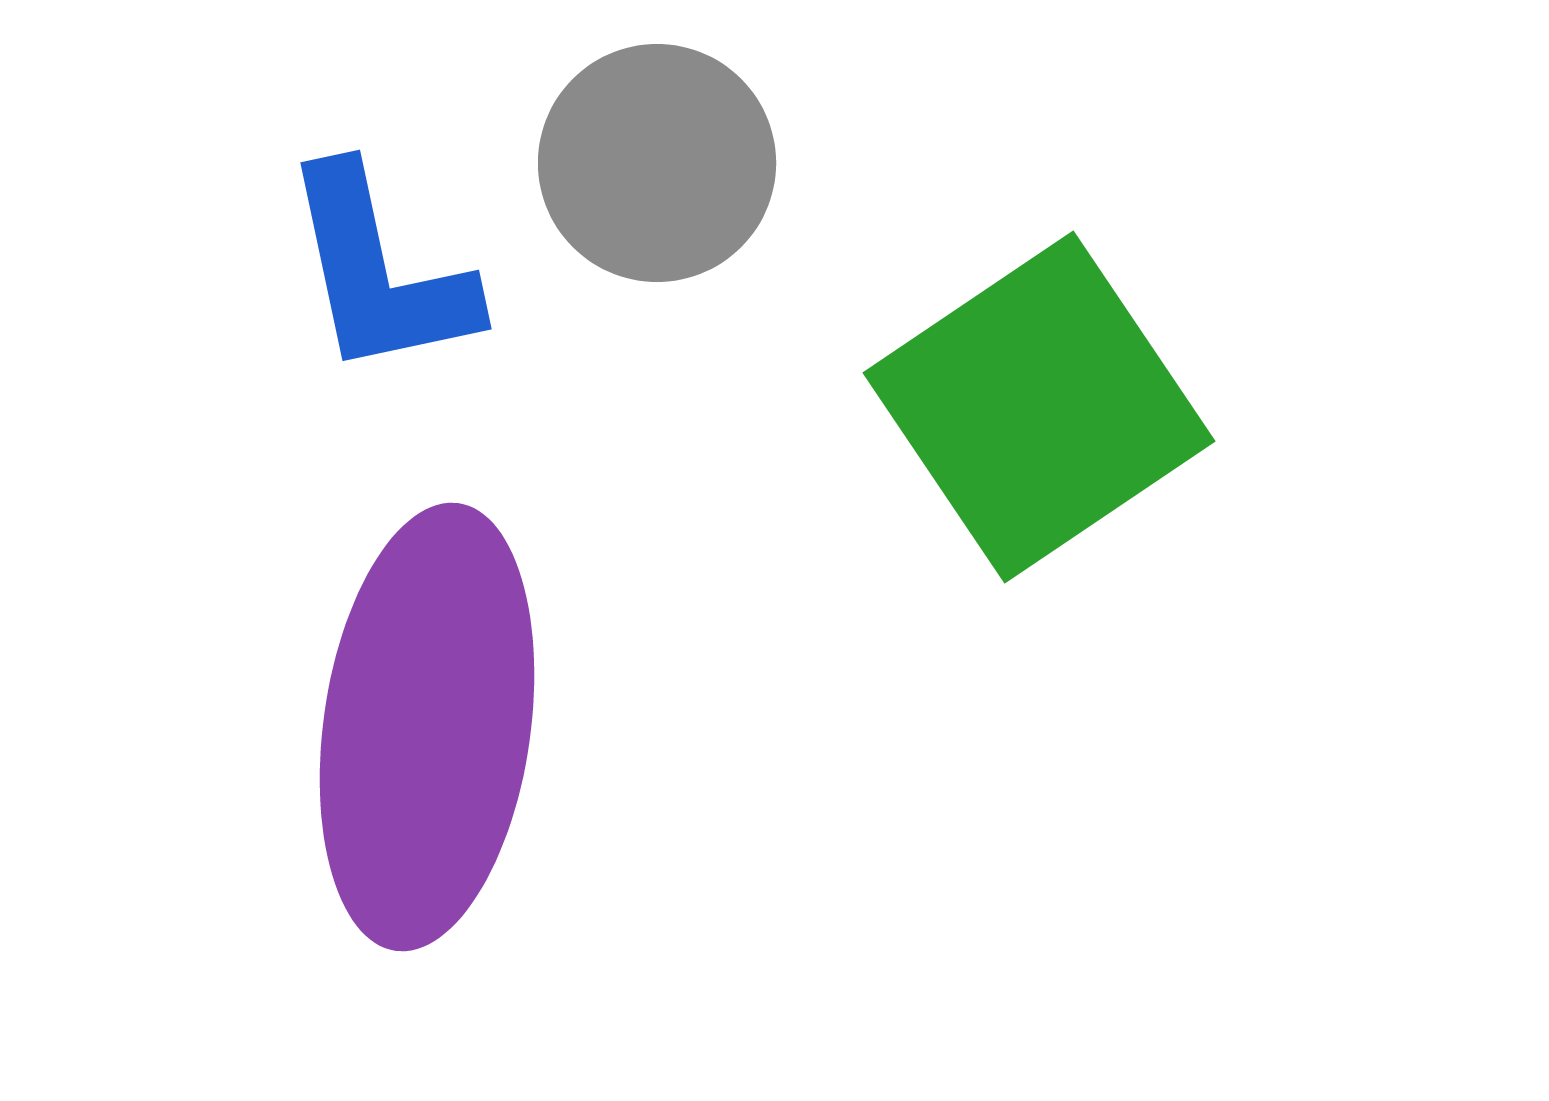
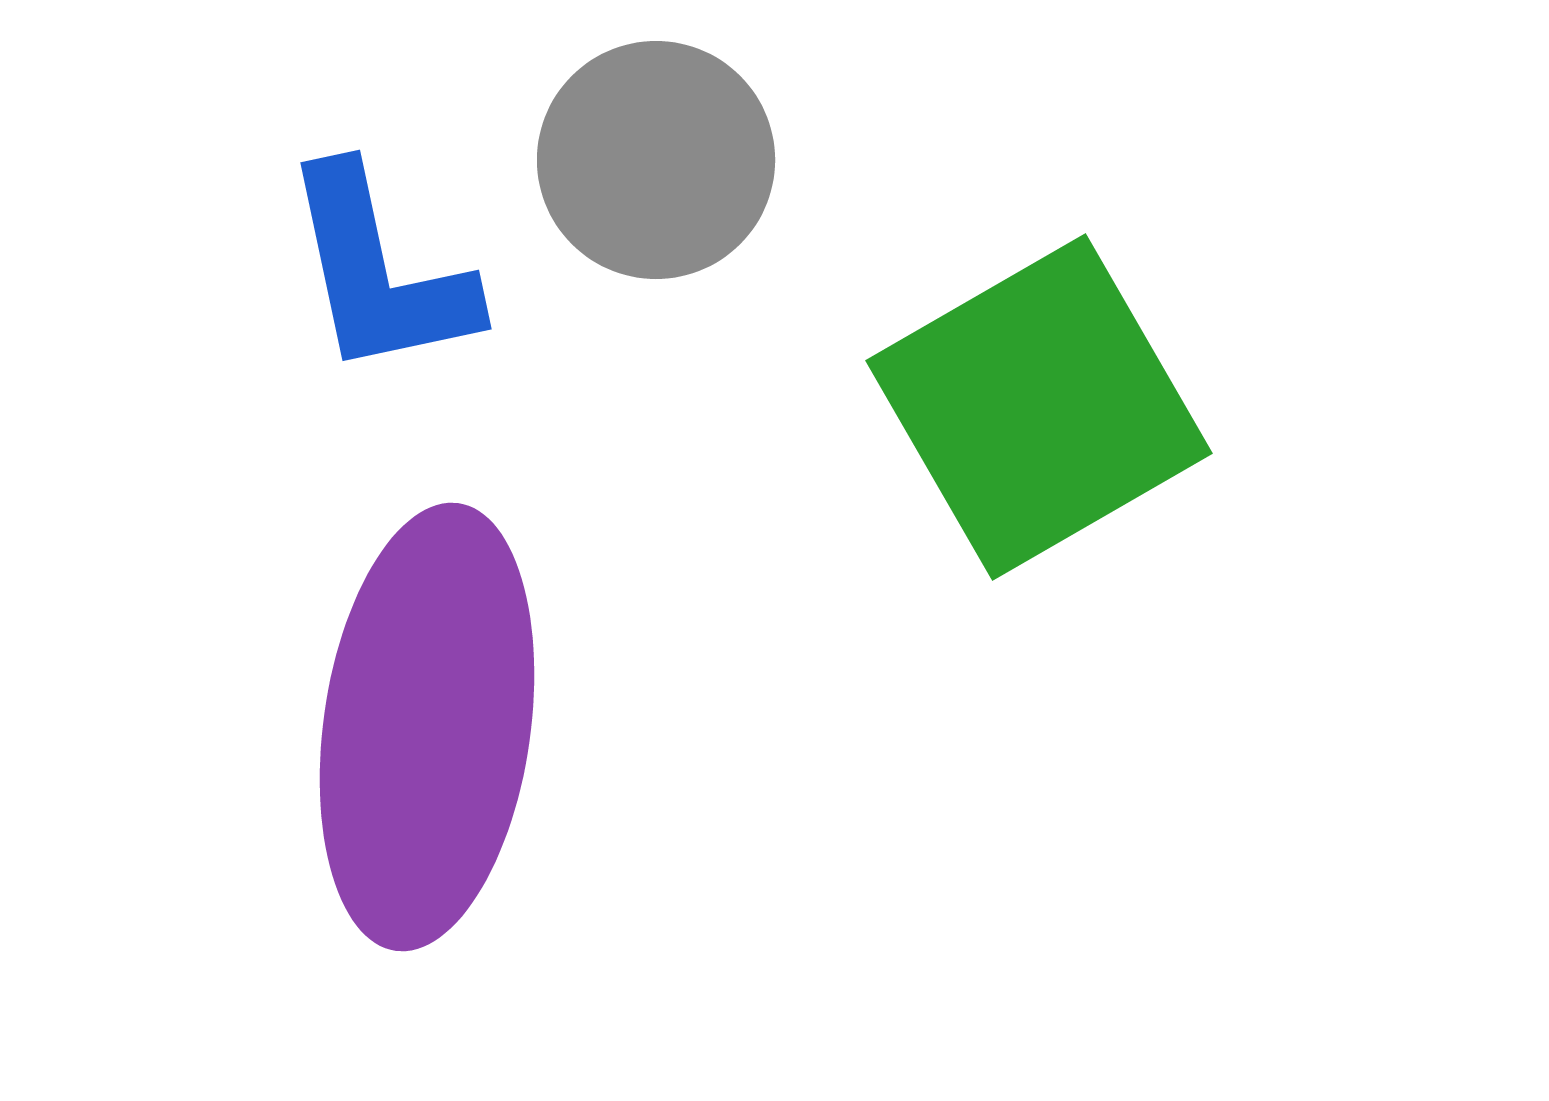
gray circle: moved 1 px left, 3 px up
green square: rotated 4 degrees clockwise
